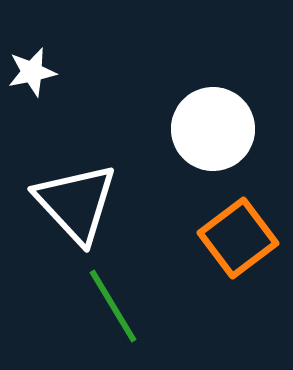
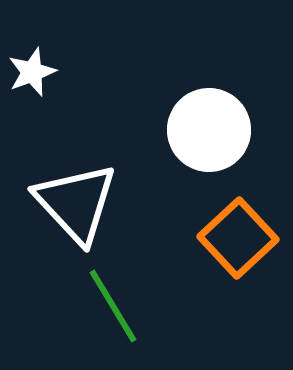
white star: rotated 9 degrees counterclockwise
white circle: moved 4 px left, 1 px down
orange square: rotated 6 degrees counterclockwise
